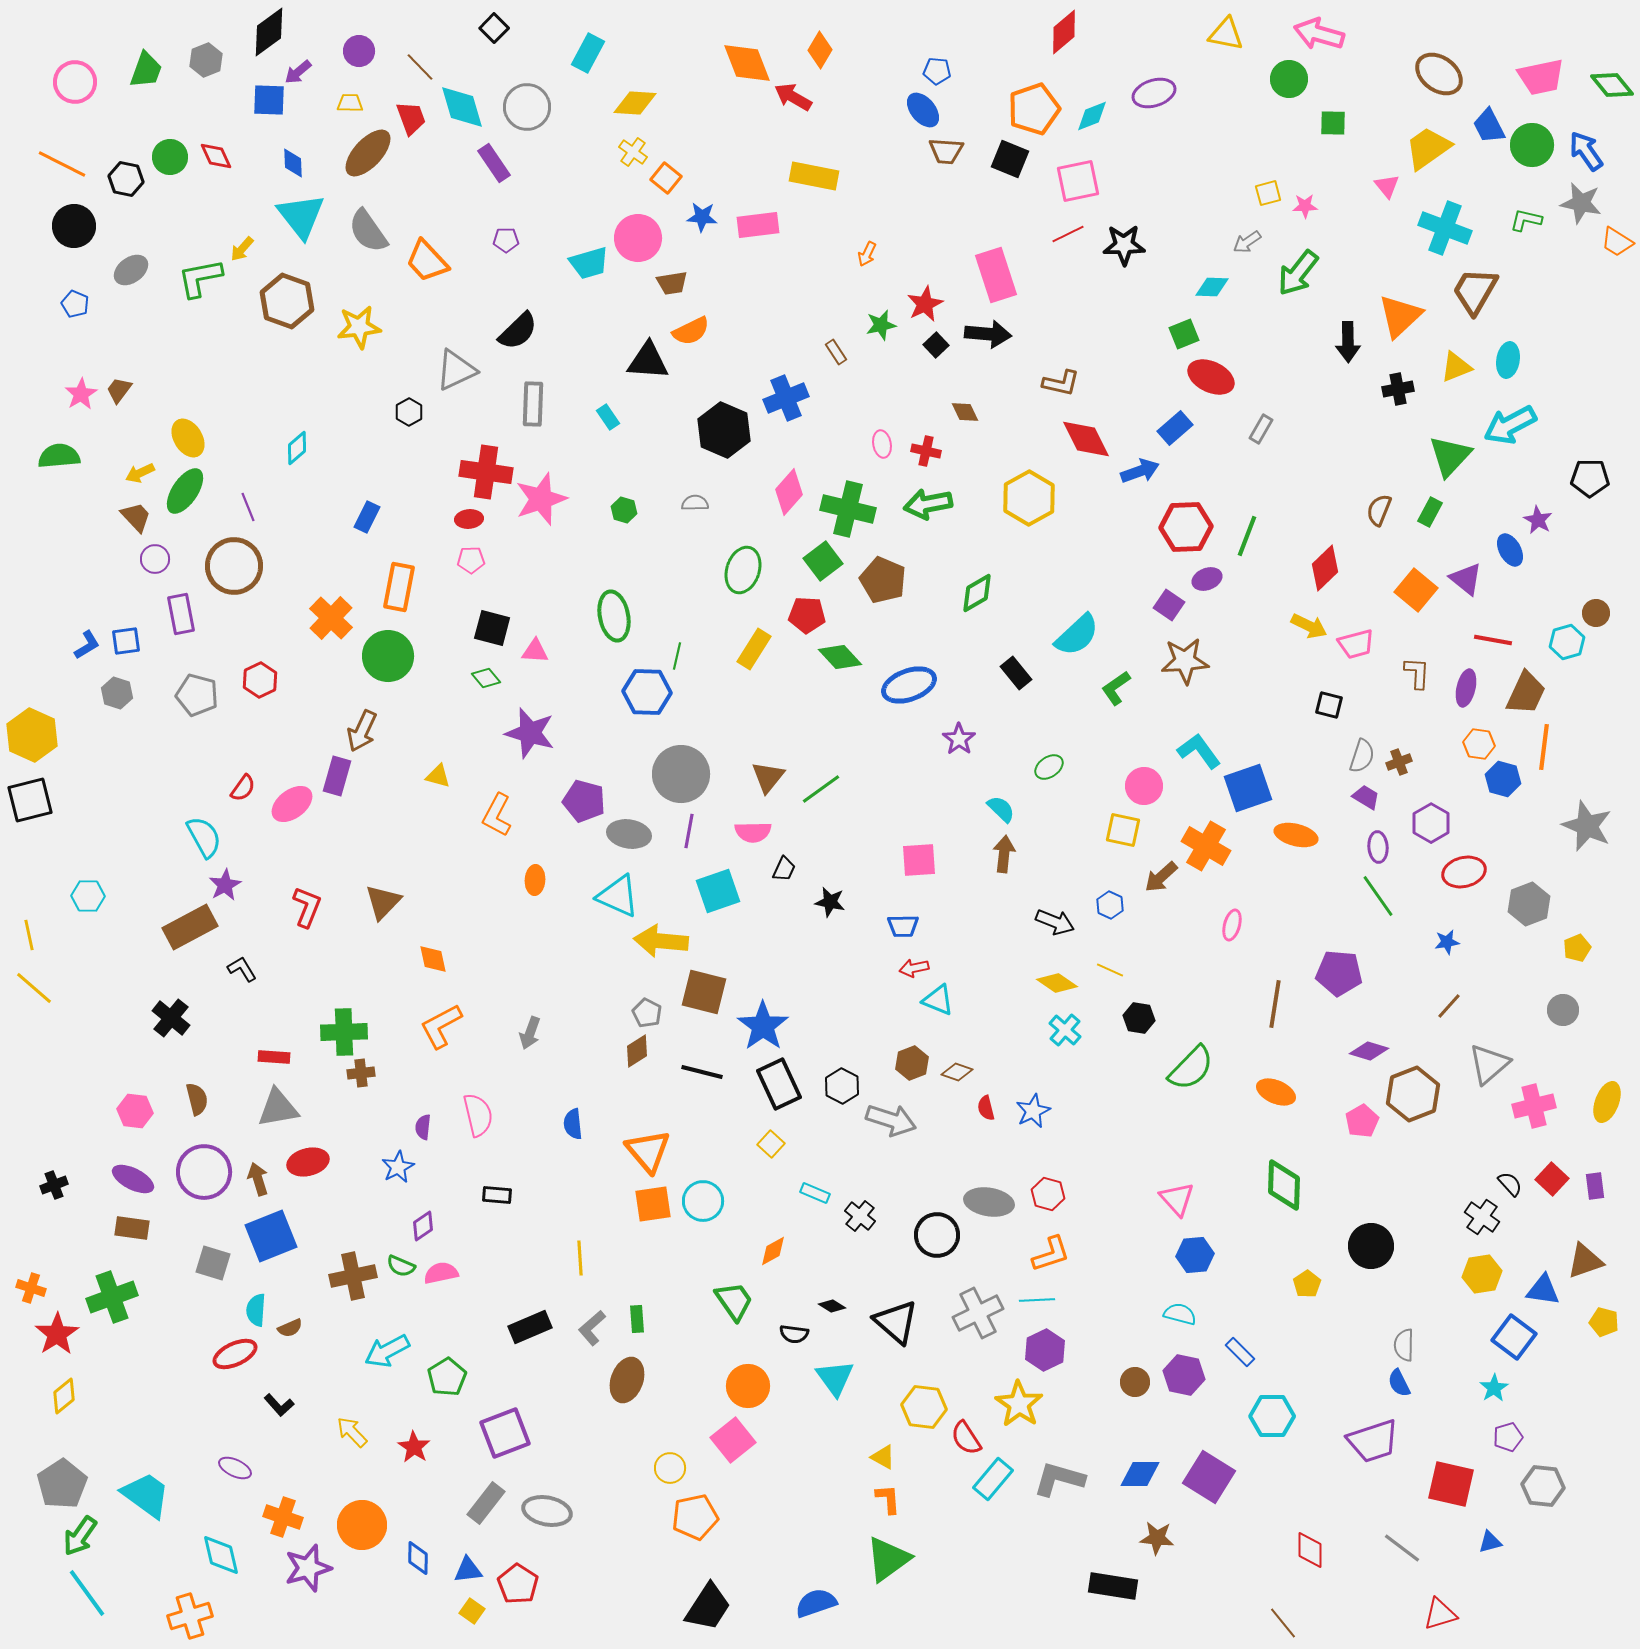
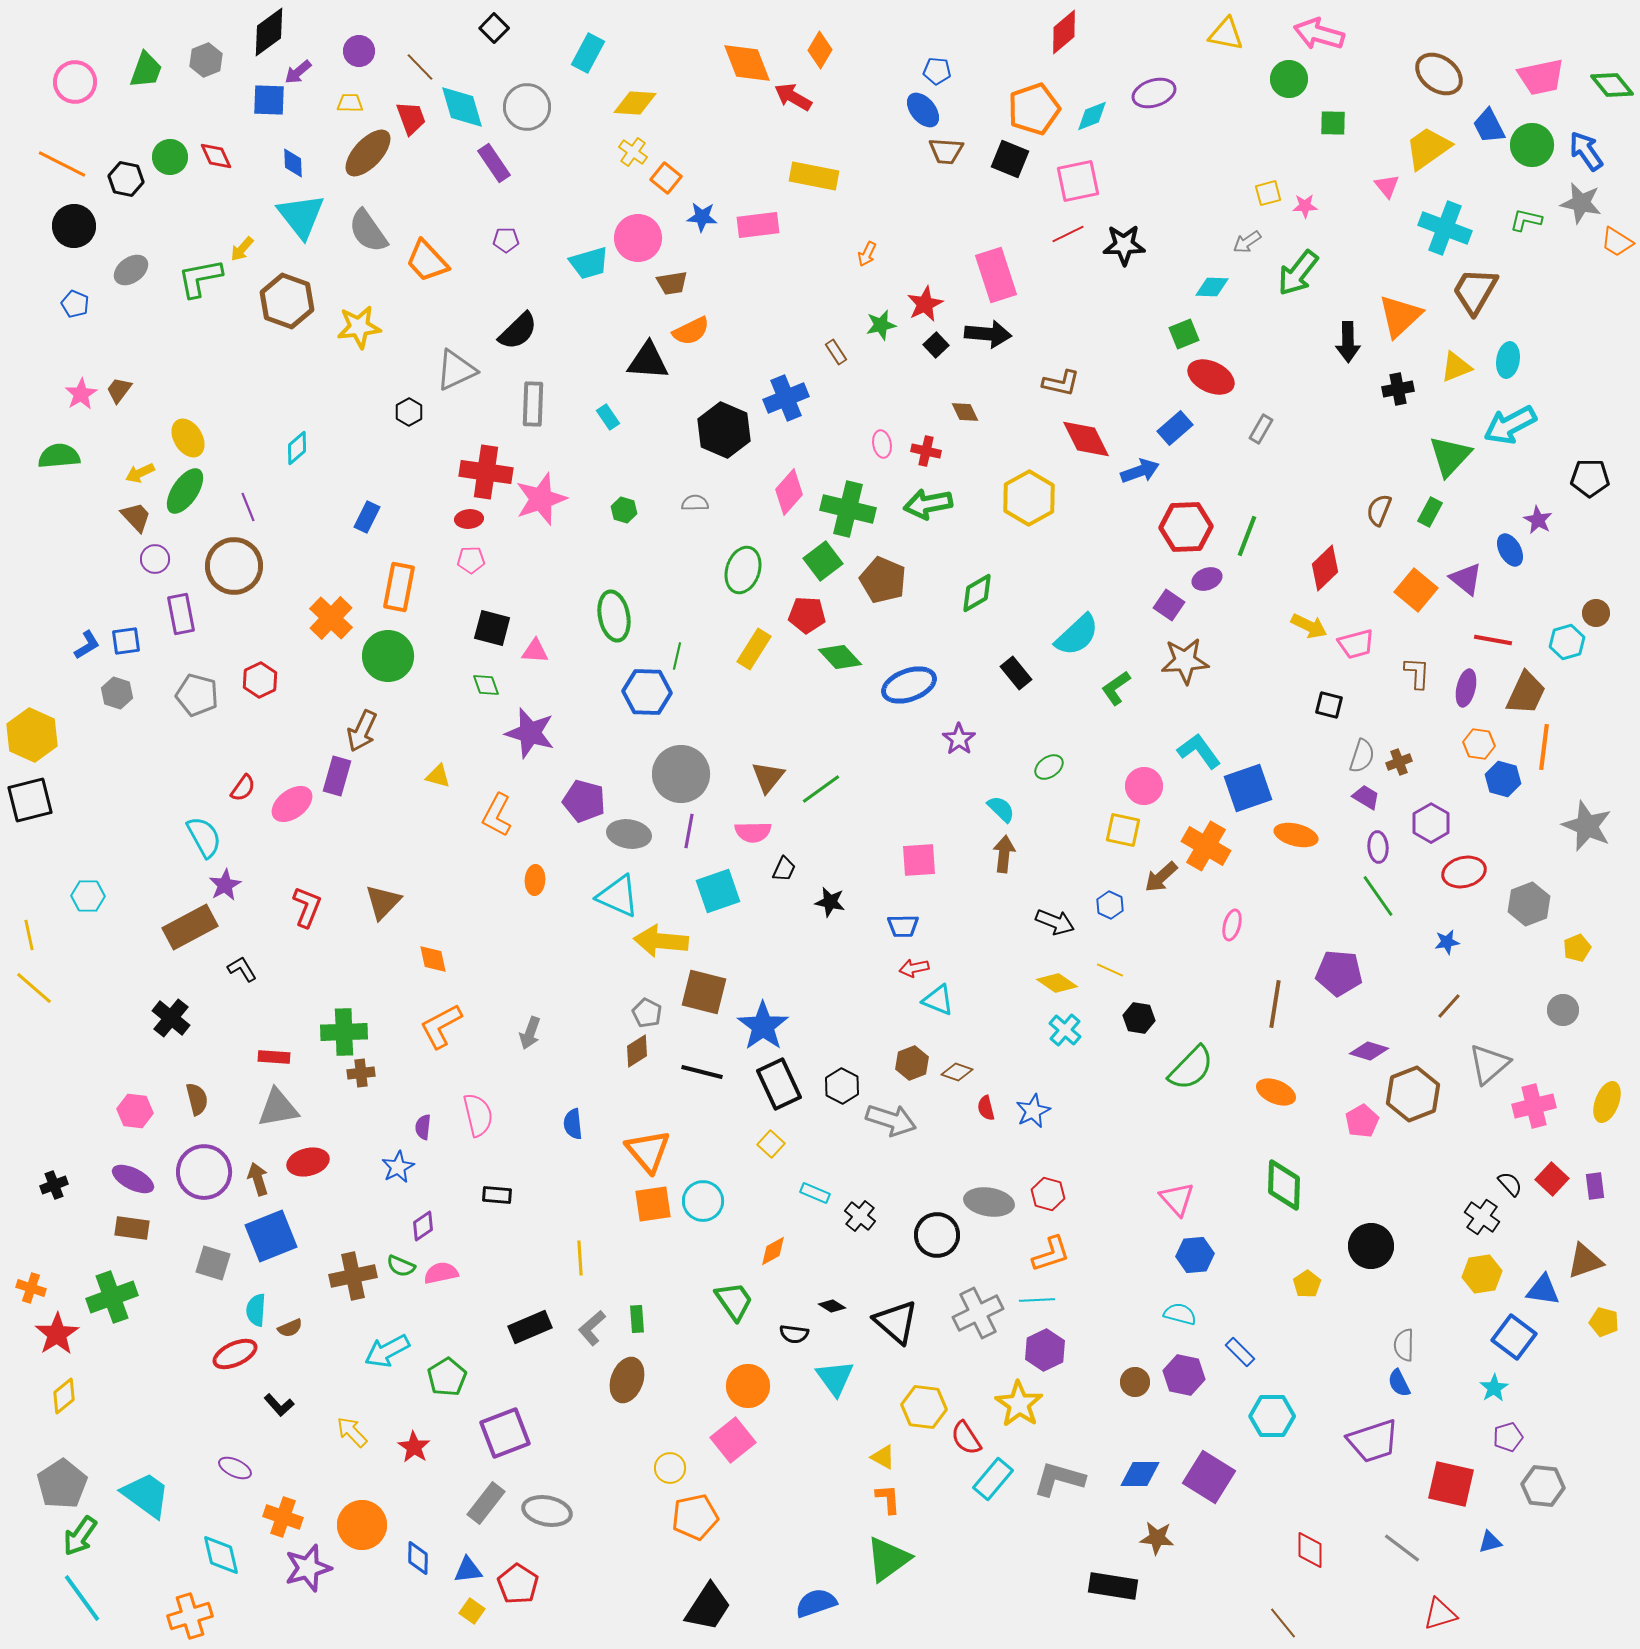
green diamond at (486, 678): moved 7 px down; rotated 20 degrees clockwise
cyan line at (87, 1593): moved 5 px left, 5 px down
